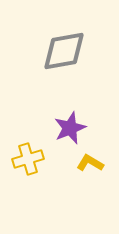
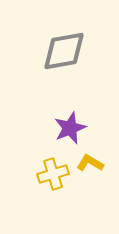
yellow cross: moved 25 px right, 15 px down
